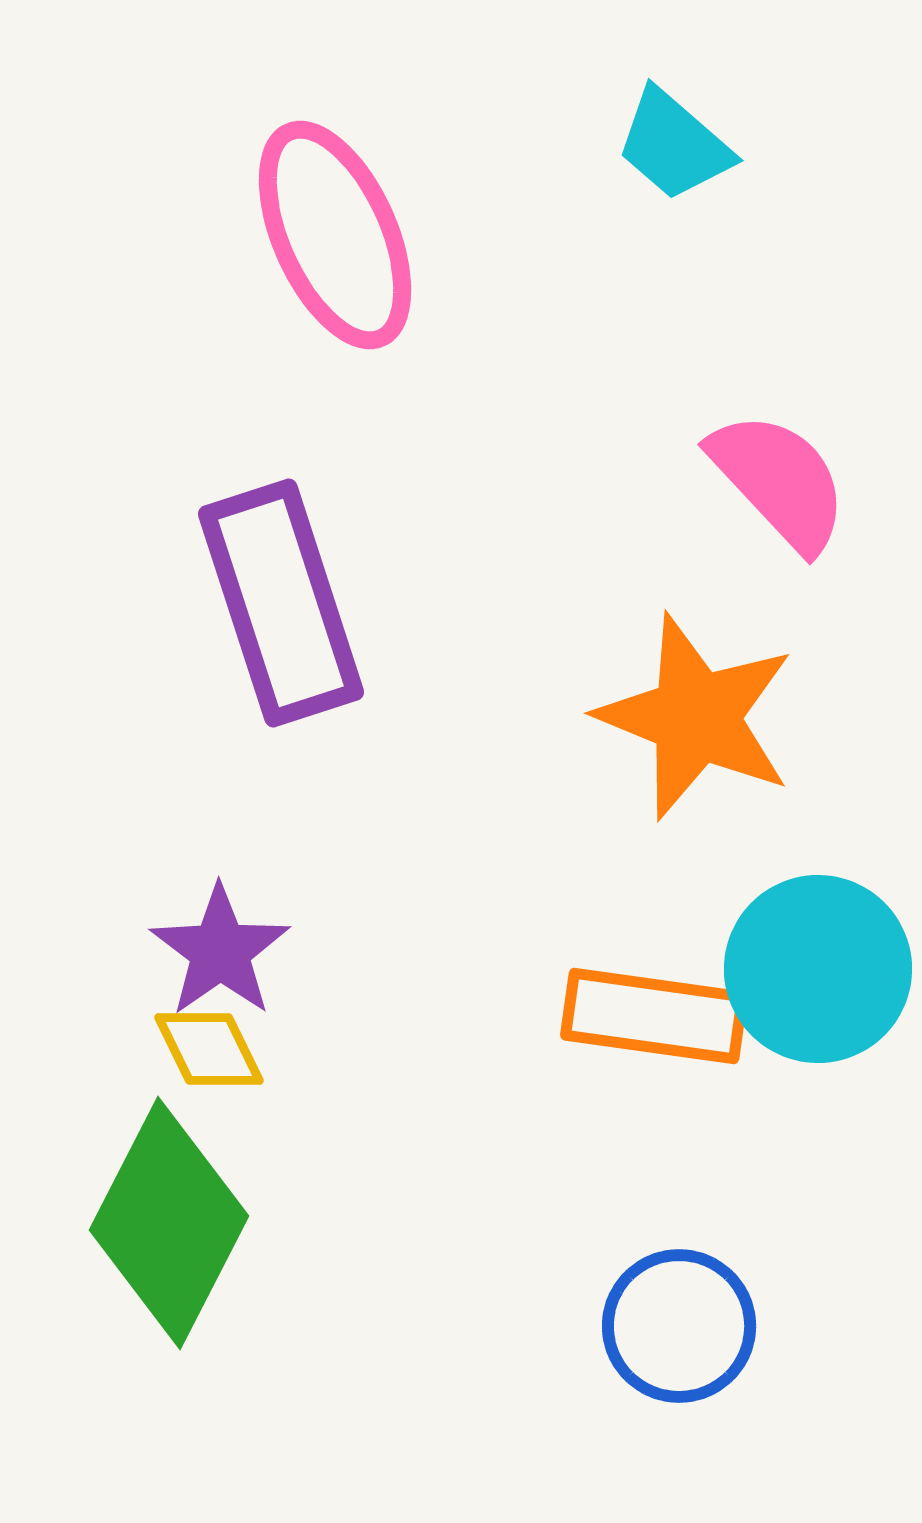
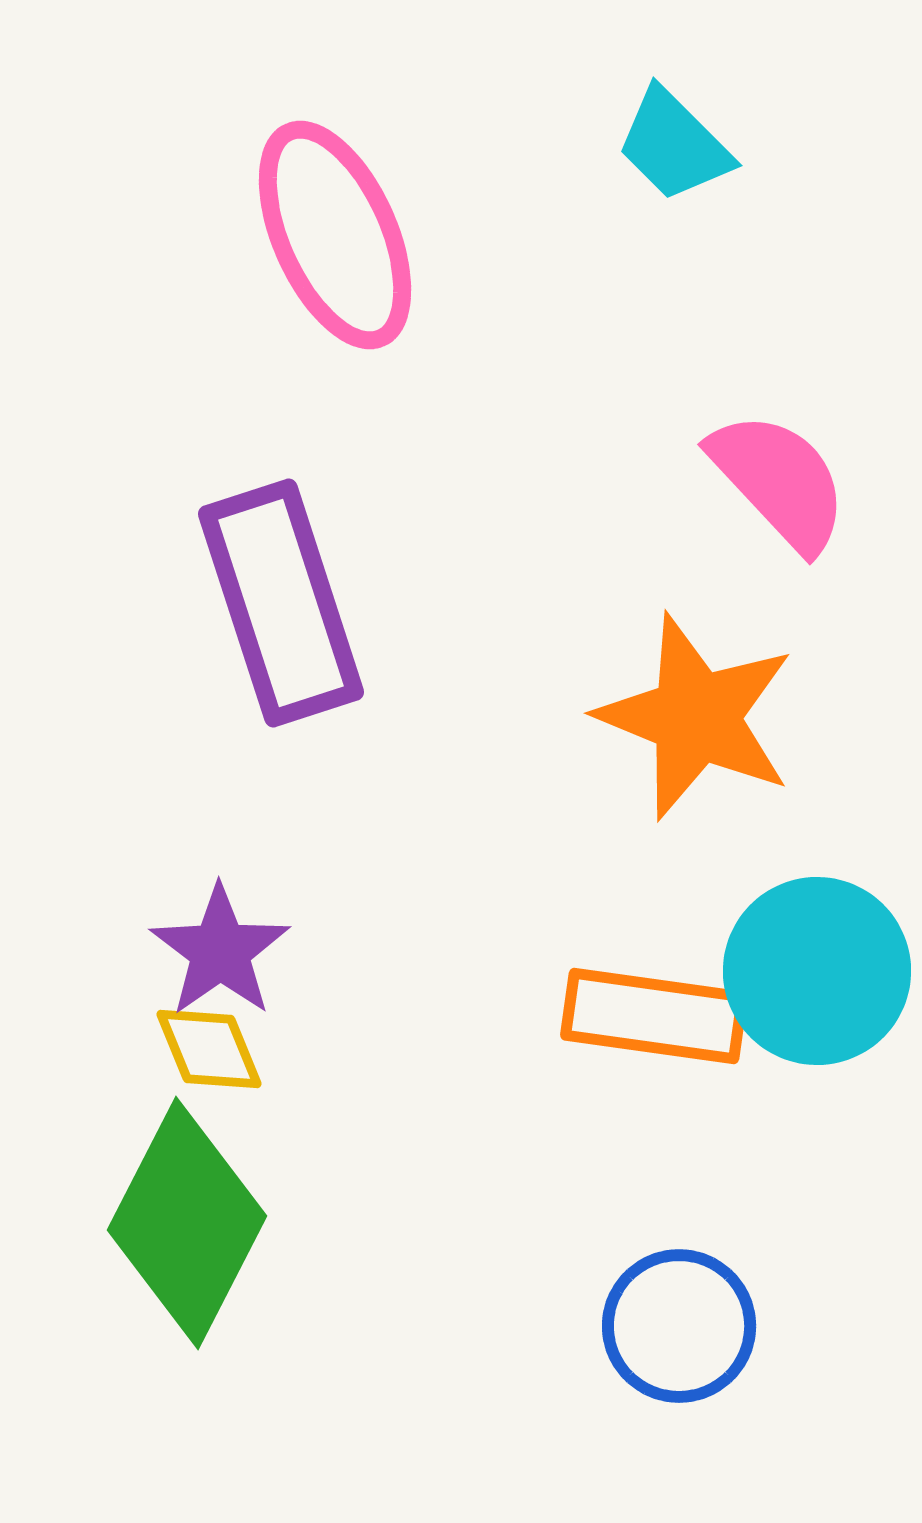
cyan trapezoid: rotated 4 degrees clockwise
cyan circle: moved 1 px left, 2 px down
yellow diamond: rotated 4 degrees clockwise
green diamond: moved 18 px right
